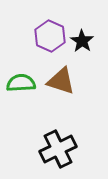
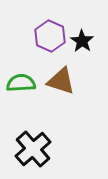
black cross: moved 25 px left; rotated 15 degrees counterclockwise
